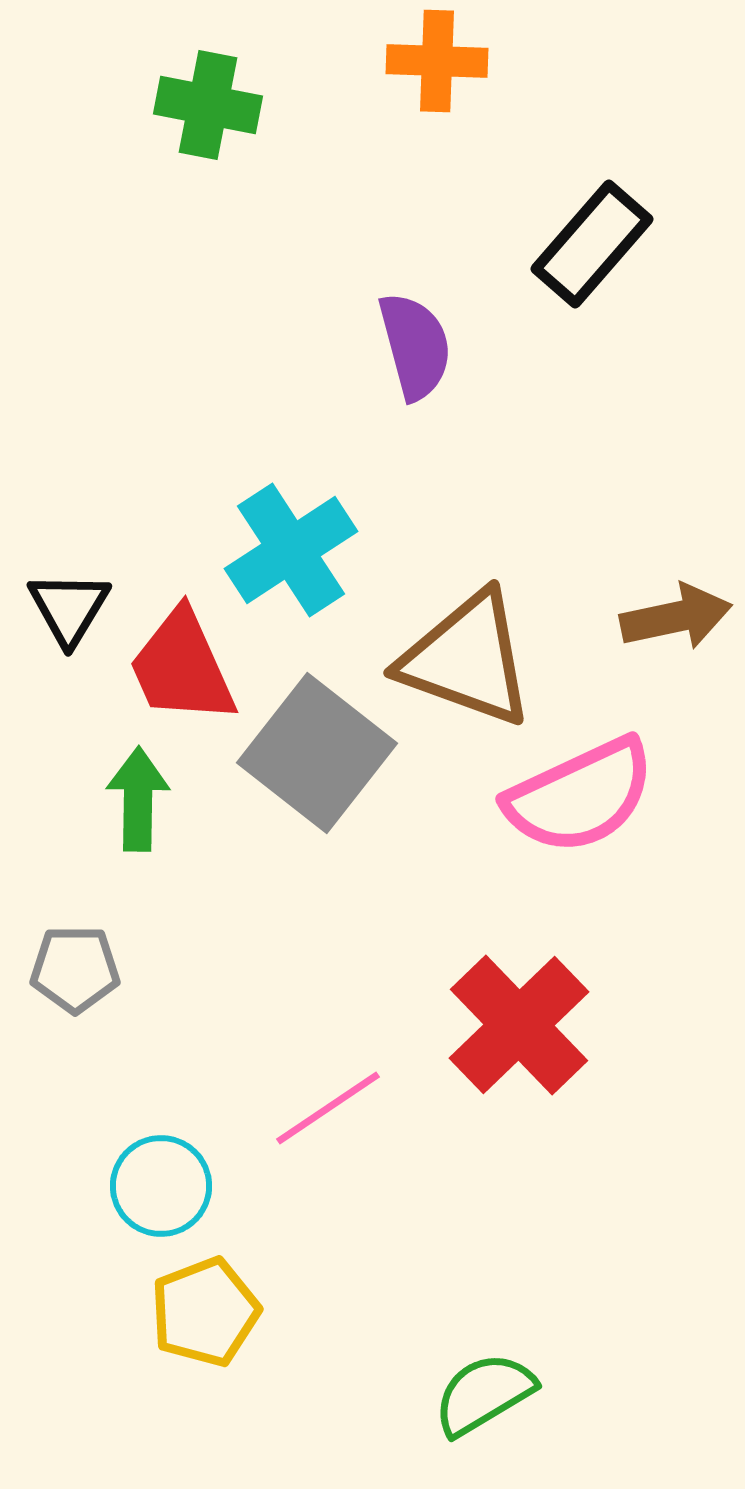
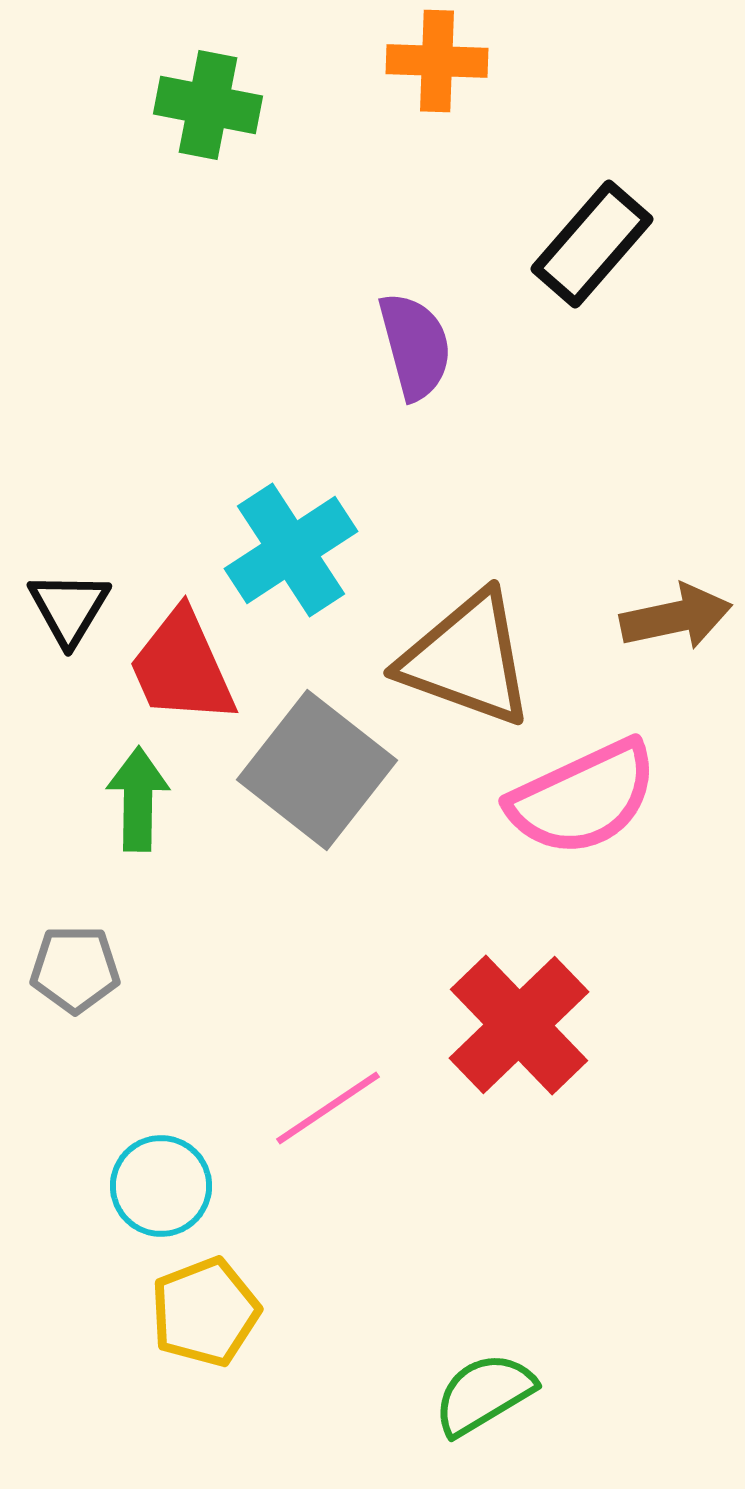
gray square: moved 17 px down
pink semicircle: moved 3 px right, 2 px down
